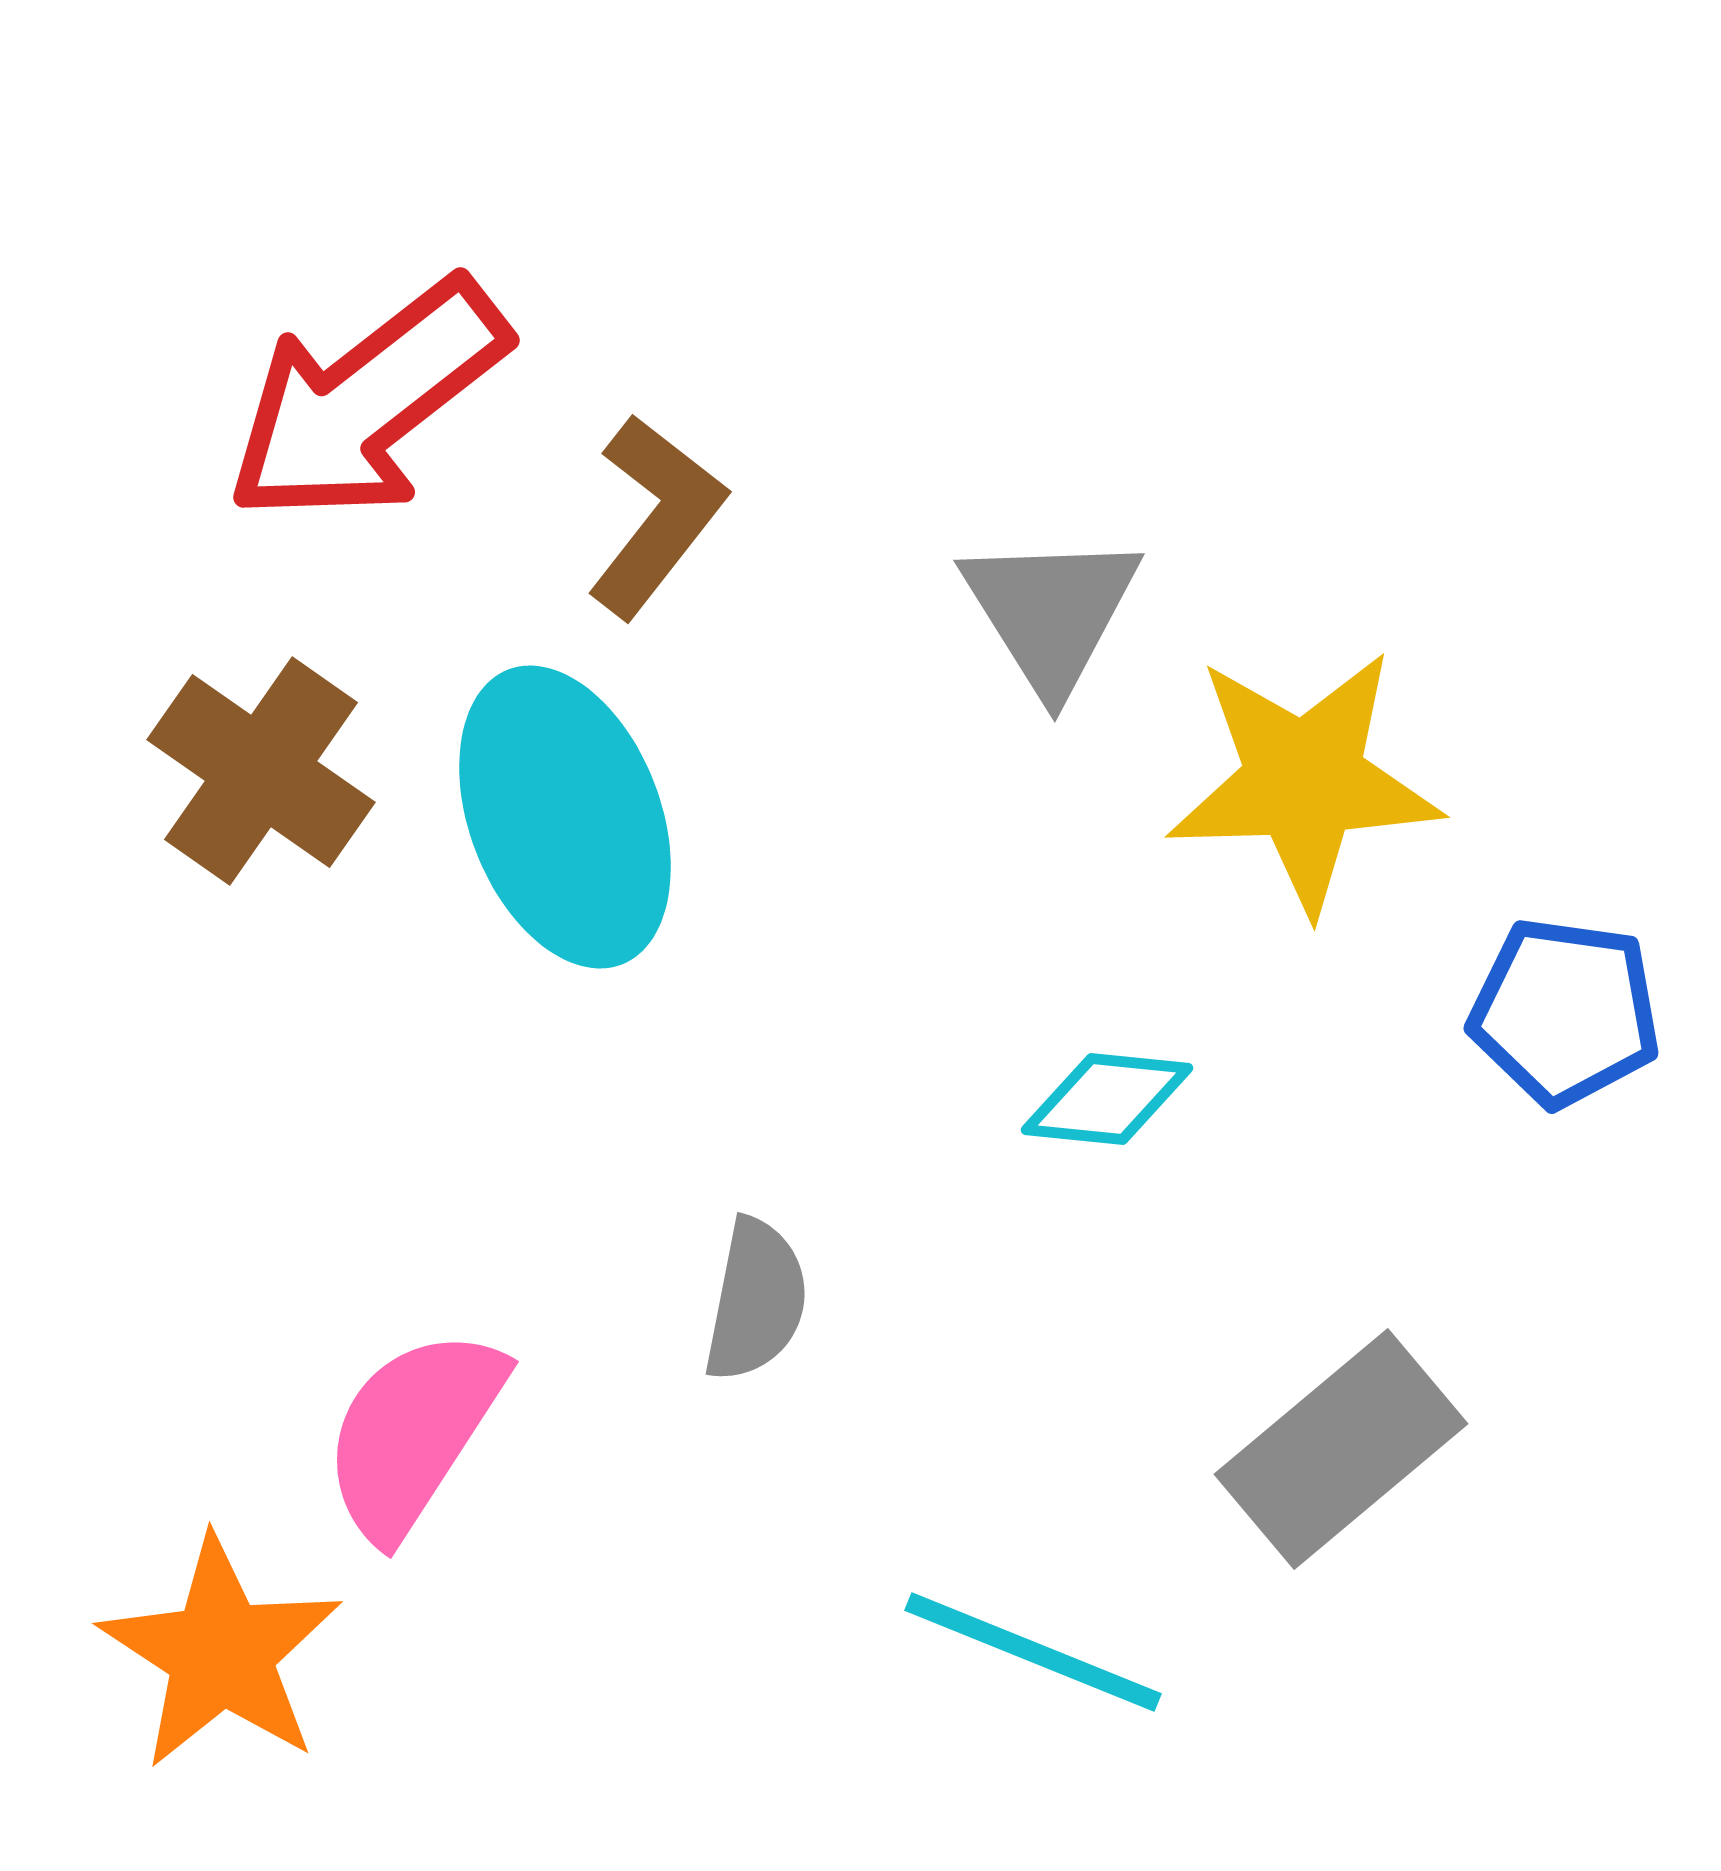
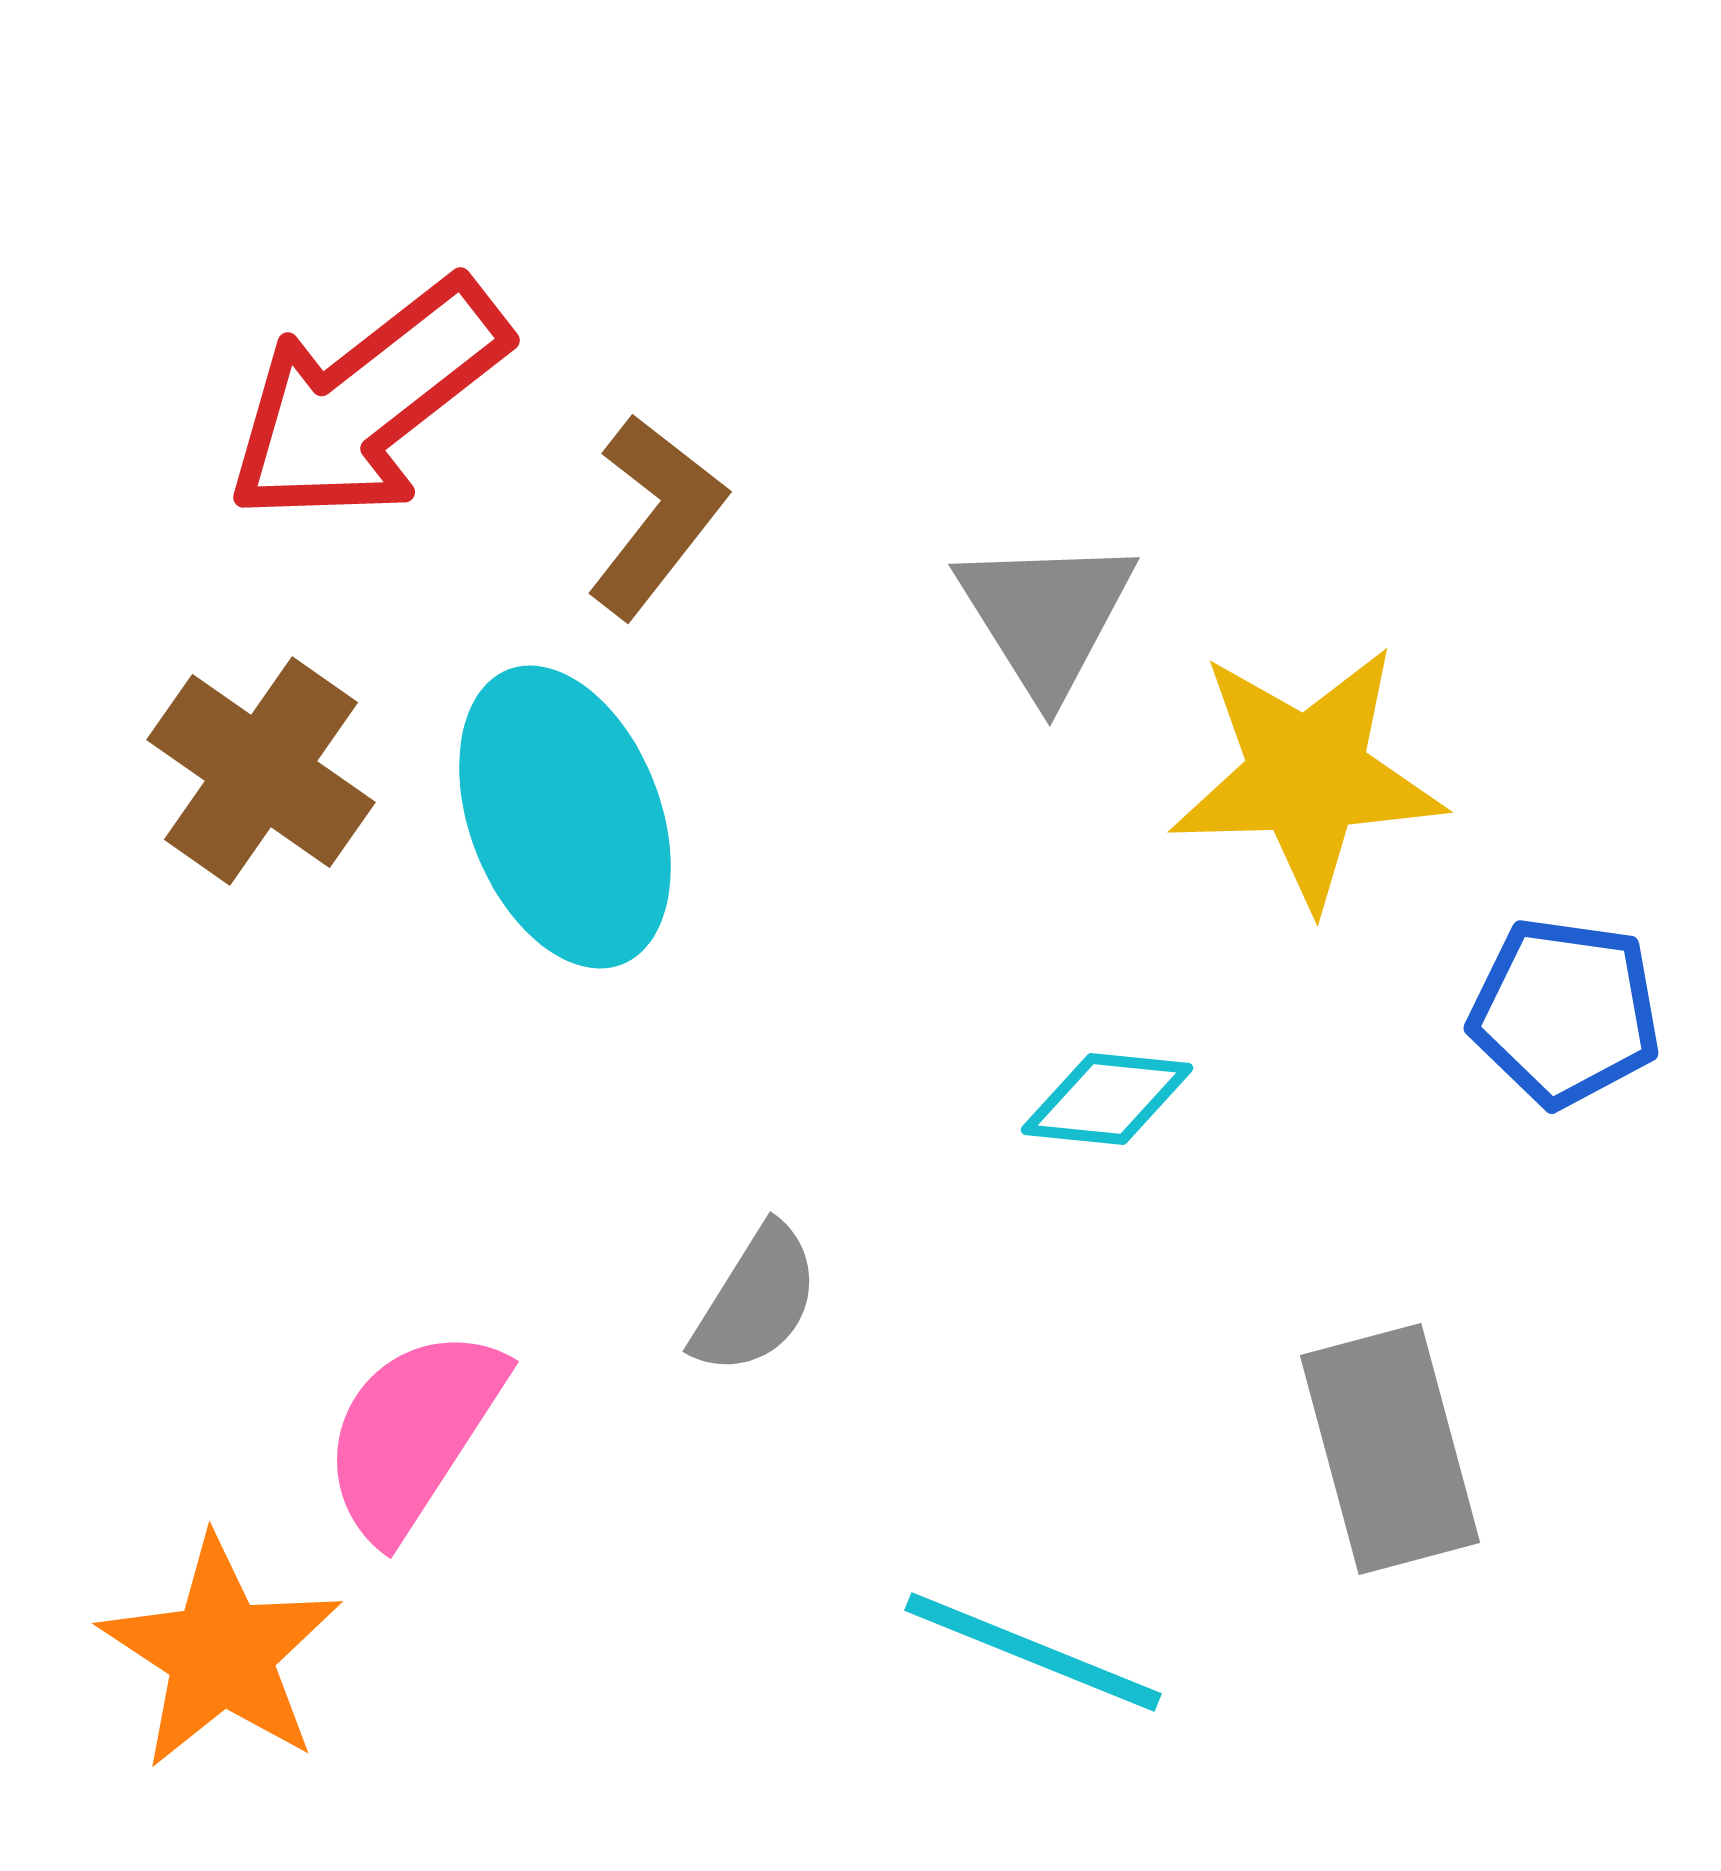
gray triangle: moved 5 px left, 4 px down
yellow star: moved 3 px right, 5 px up
gray semicircle: rotated 21 degrees clockwise
gray rectangle: moved 49 px right; rotated 65 degrees counterclockwise
